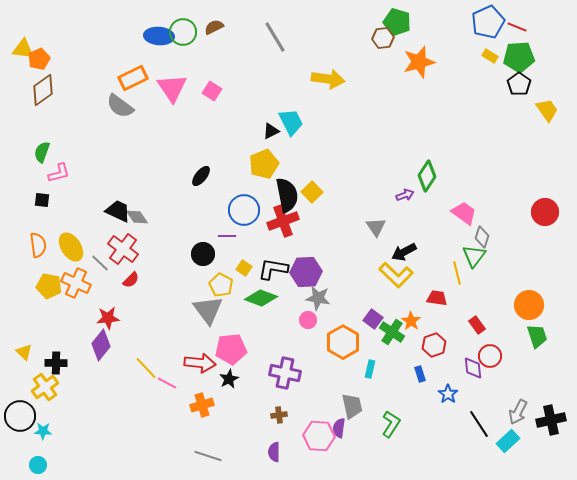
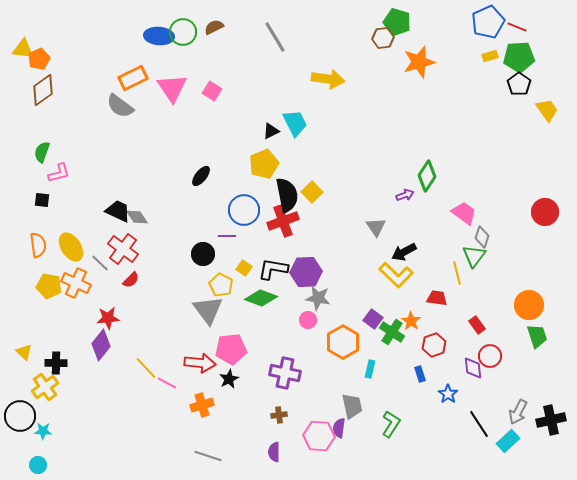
yellow rectangle at (490, 56): rotated 49 degrees counterclockwise
cyan trapezoid at (291, 122): moved 4 px right, 1 px down
